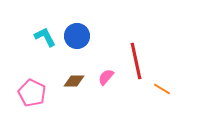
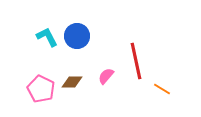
cyan L-shape: moved 2 px right
pink semicircle: moved 1 px up
brown diamond: moved 2 px left, 1 px down
pink pentagon: moved 9 px right, 4 px up
